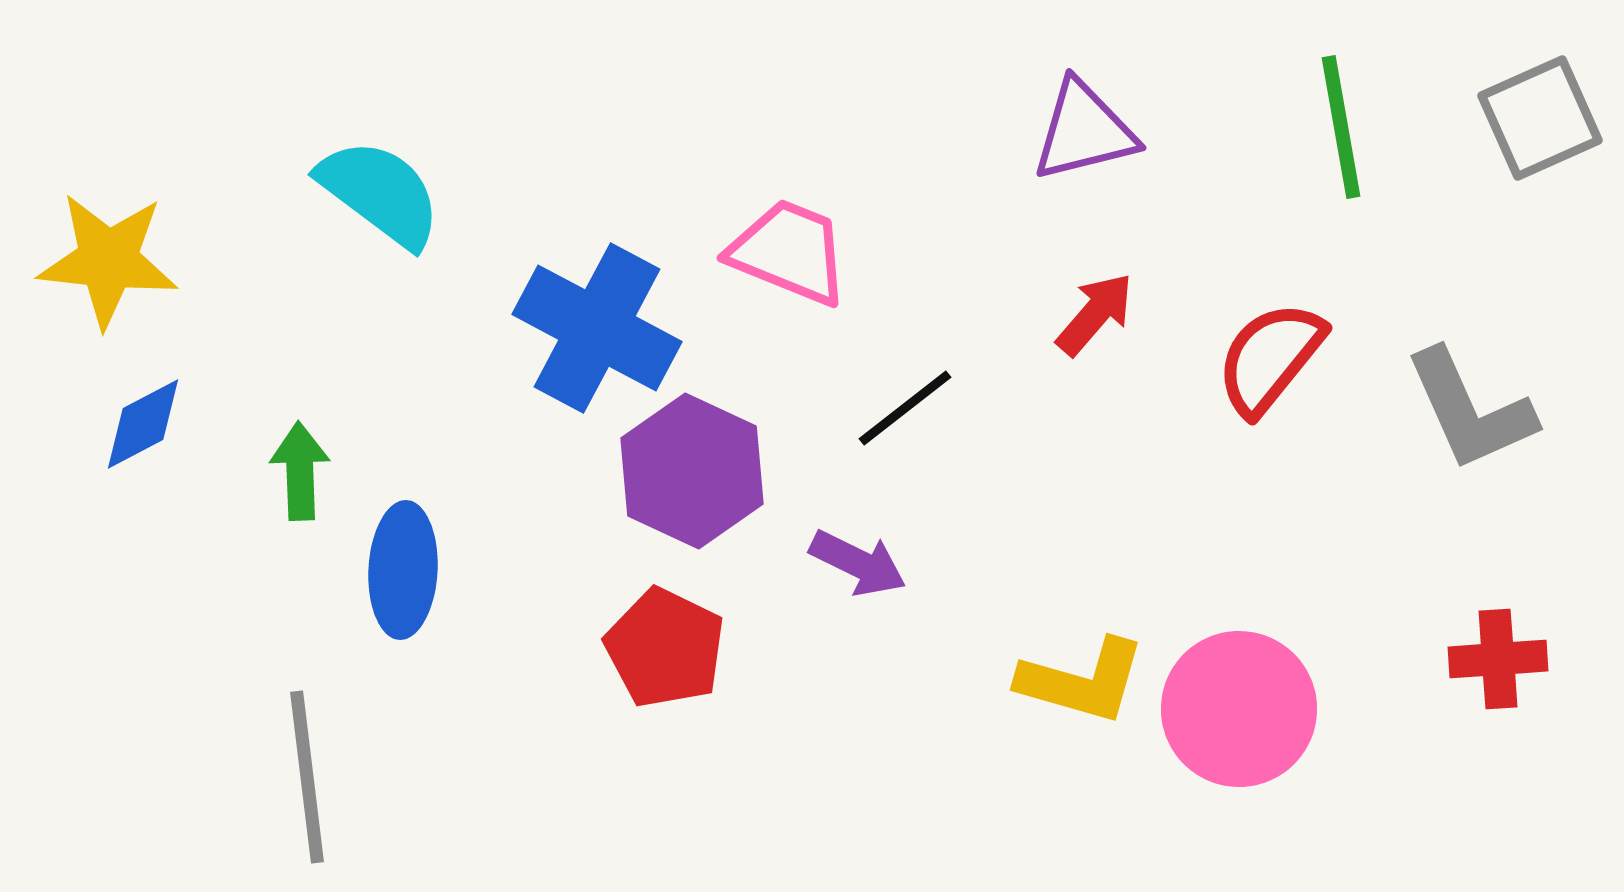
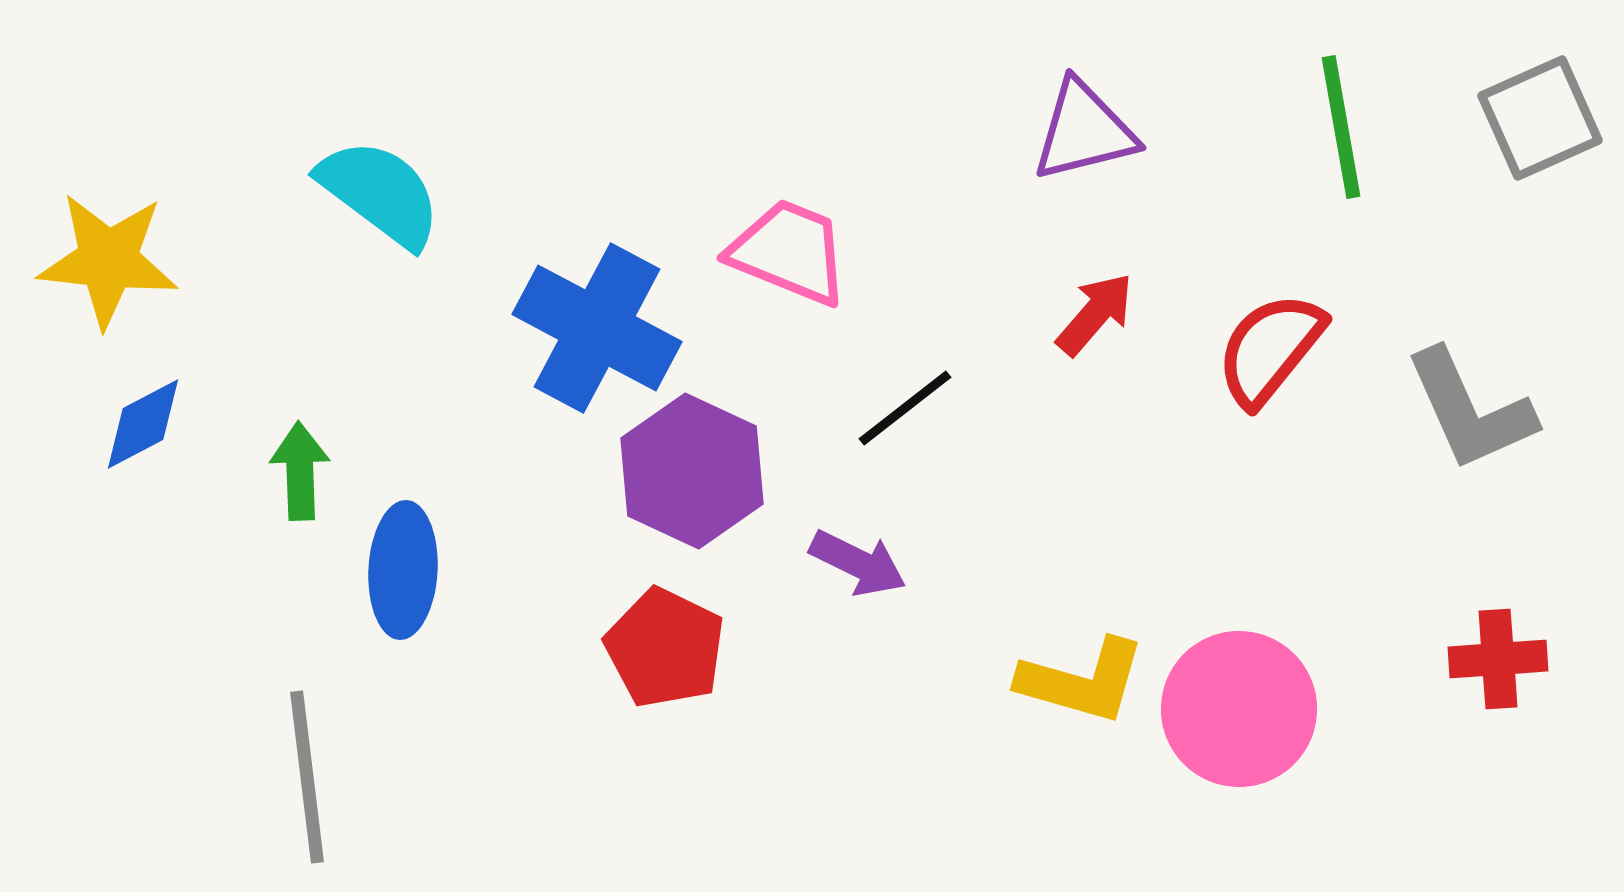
red semicircle: moved 9 px up
